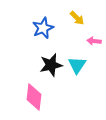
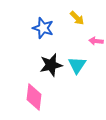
blue star: rotated 30 degrees counterclockwise
pink arrow: moved 2 px right
